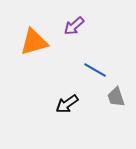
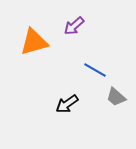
gray trapezoid: rotated 30 degrees counterclockwise
